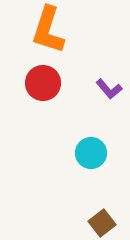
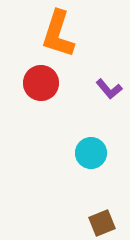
orange L-shape: moved 10 px right, 4 px down
red circle: moved 2 px left
brown square: rotated 16 degrees clockwise
